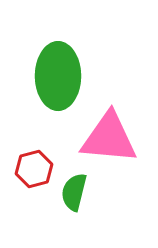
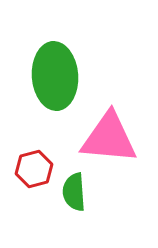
green ellipse: moved 3 px left; rotated 4 degrees counterclockwise
green semicircle: rotated 18 degrees counterclockwise
